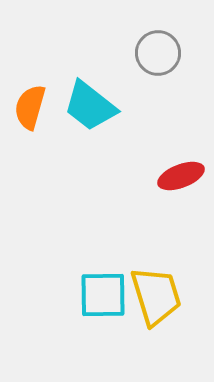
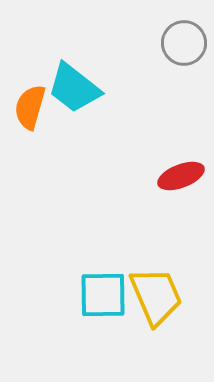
gray circle: moved 26 px right, 10 px up
cyan trapezoid: moved 16 px left, 18 px up
yellow trapezoid: rotated 6 degrees counterclockwise
